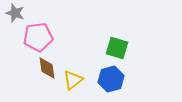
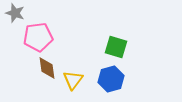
green square: moved 1 px left, 1 px up
yellow triangle: rotated 15 degrees counterclockwise
